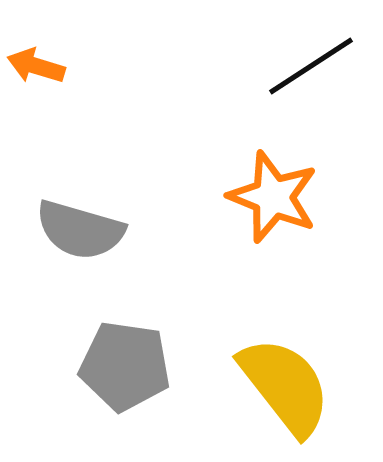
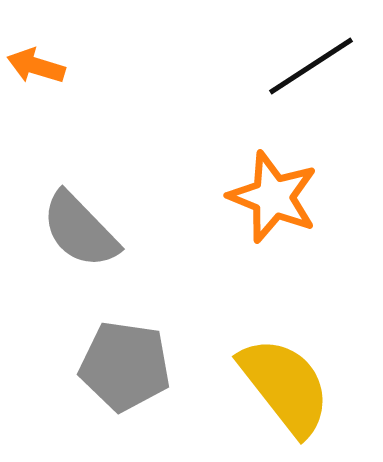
gray semicircle: rotated 30 degrees clockwise
